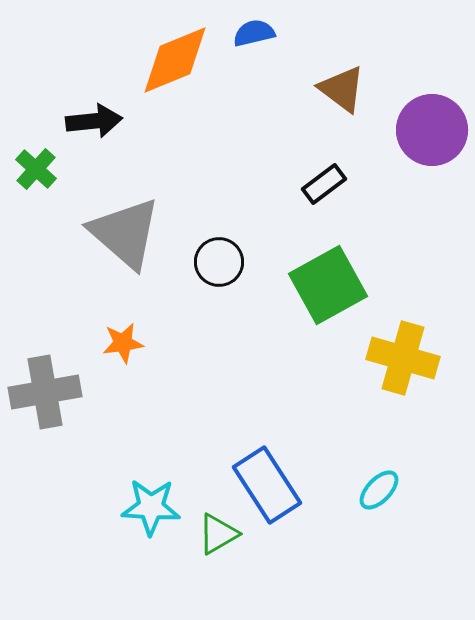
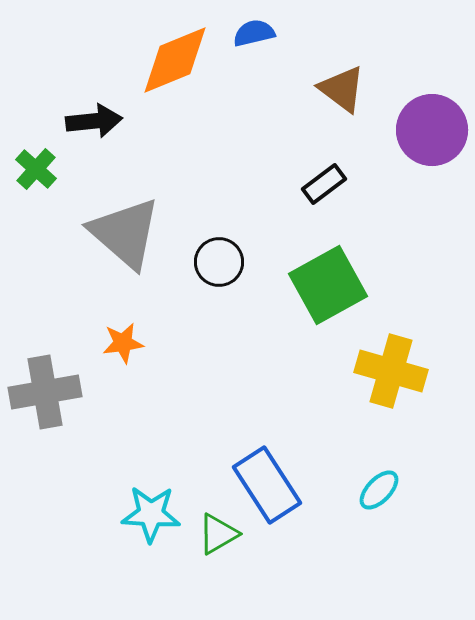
yellow cross: moved 12 px left, 13 px down
cyan star: moved 7 px down
